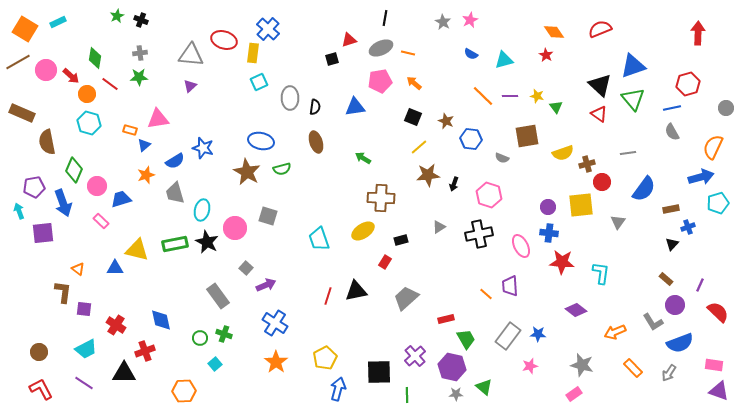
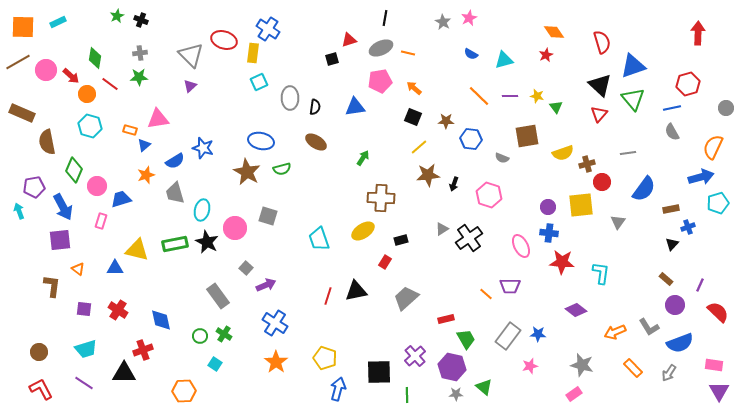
pink star at (470, 20): moved 1 px left, 2 px up
orange square at (25, 29): moved 2 px left, 2 px up; rotated 30 degrees counterclockwise
blue cross at (268, 29): rotated 10 degrees counterclockwise
red semicircle at (600, 29): moved 2 px right, 13 px down; rotated 95 degrees clockwise
gray triangle at (191, 55): rotated 40 degrees clockwise
red star at (546, 55): rotated 16 degrees clockwise
orange arrow at (414, 83): moved 5 px down
orange line at (483, 96): moved 4 px left
red triangle at (599, 114): rotated 36 degrees clockwise
brown star at (446, 121): rotated 21 degrees counterclockwise
cyan hexagon at (89, 123): moved 1 px right, 3 px down
brown ellipse at (316, 142): rotated 40 degrees counterclockwise
green arrow at (363, 158): rotated 91 degrees clockwise
blue arrow at (63, 203): moved 4 px down; rotated 8 degrees counterclockwise
pink rectangle at (101, 221): rotated 63 degrees clockwise
gray triangle at (439, 227): moved 3 px right, 2 px down
purple square at (43, 233): moved 17 px right, 7 px down
black cross at (479, 234): moved 10 px left, 4 px down; rotated 24 degrees counterclockwise
purple trapezoid at (510, 286): rotated 85 degrees counterclockwise
brown L-shape at (63, 292): moved 11 px left, 6 px up
gray L-shape at (653, 322): moved 4 px left, 5 px down
red cross at (116, 325): moved 2 px right, 15 px up
green cross at (224, 334): rotated 14 degrees clockwise
green circle at (200, 338): moved 2 px up
cyan trapezoid at (86, 349): rotated 10 degrees clockwise
red cross at (145, 351): moved 2 px left, 1 px up
yellow pentagon at (325, 358): rotated 25 degrees counterclockwise
cyan square at (215, 364): rotated 16 degrees counterclockwise
purple triangle at (719, 391): rotated 40 degrees clockwise
